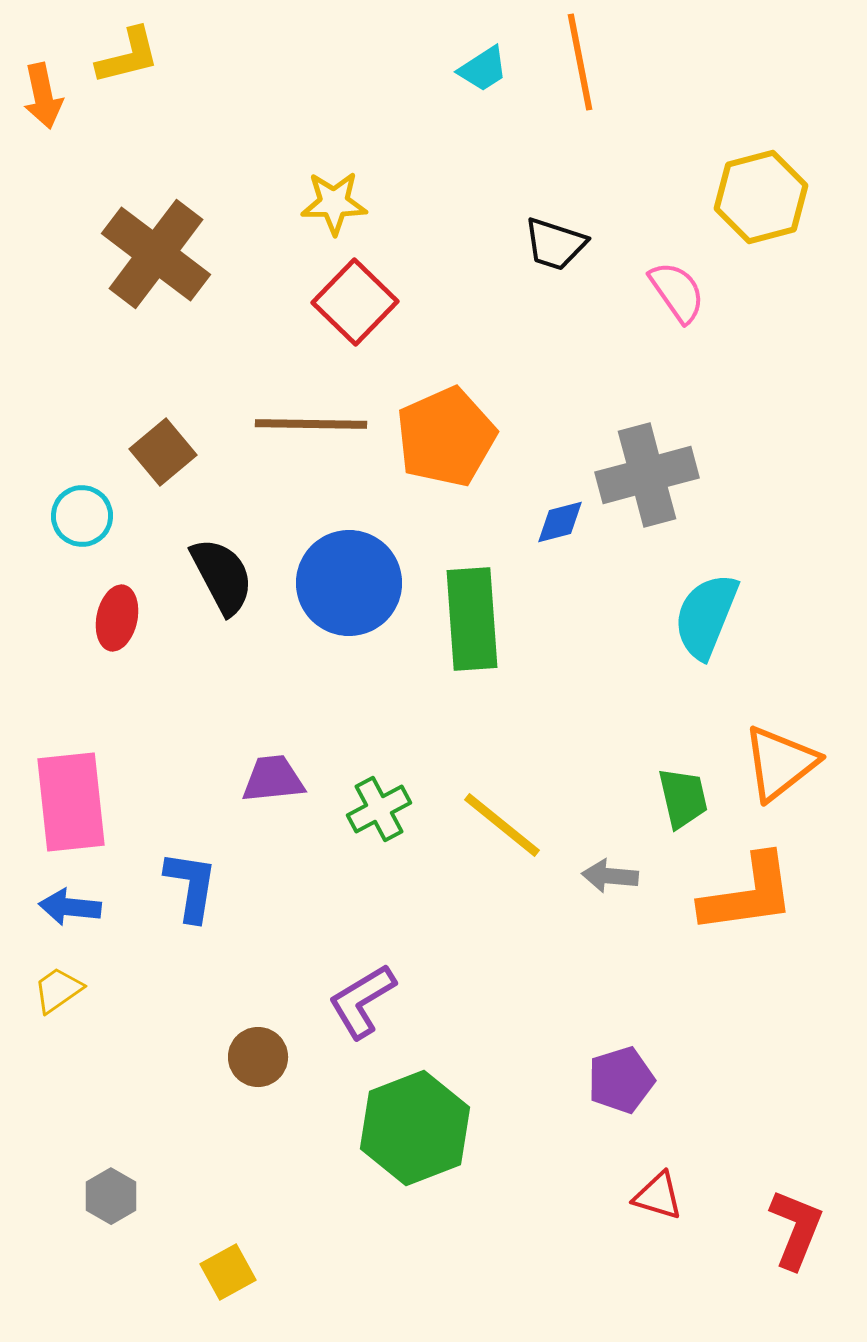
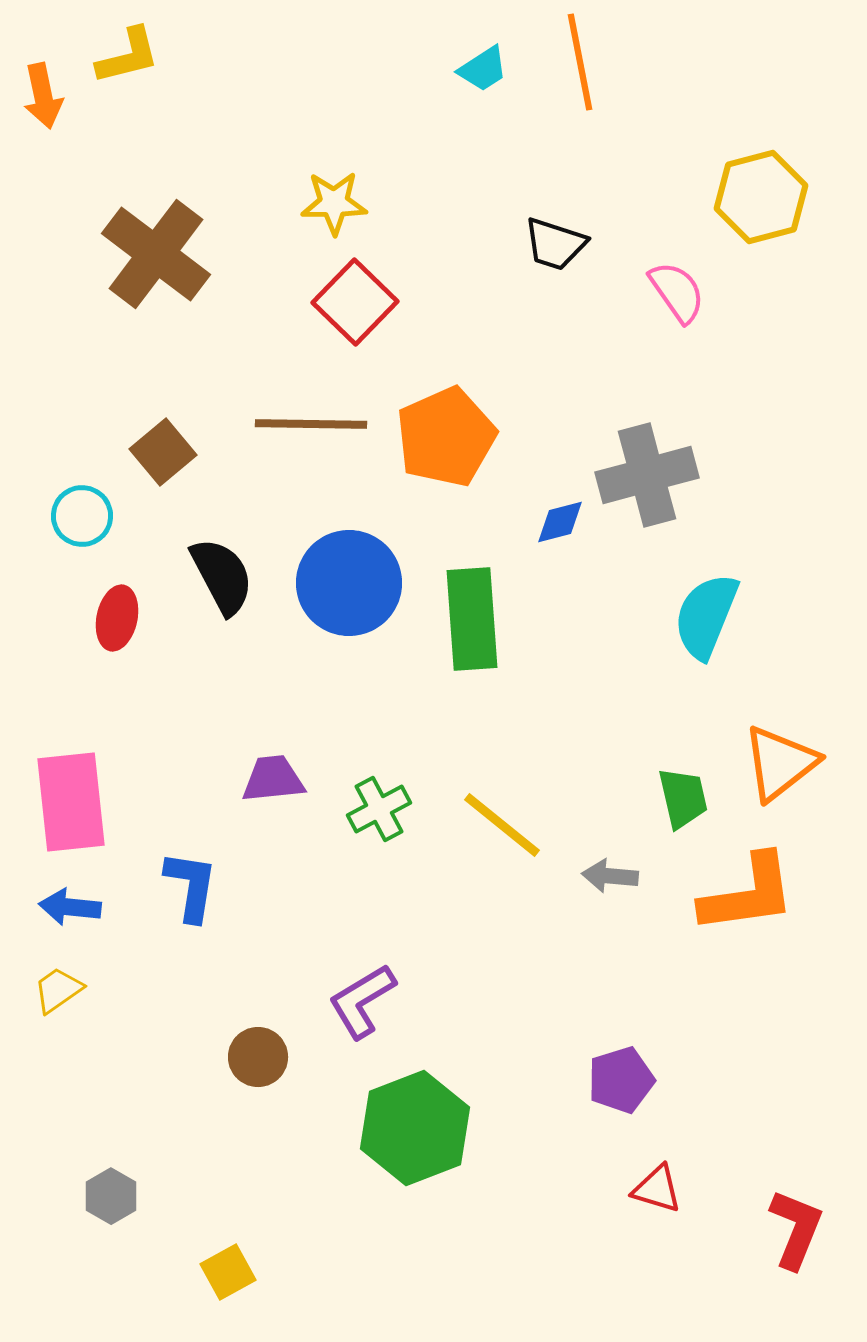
red triangle: moved 1 px left, 7 px up
